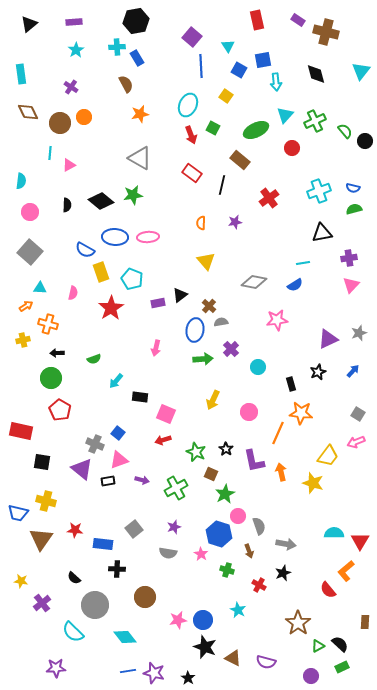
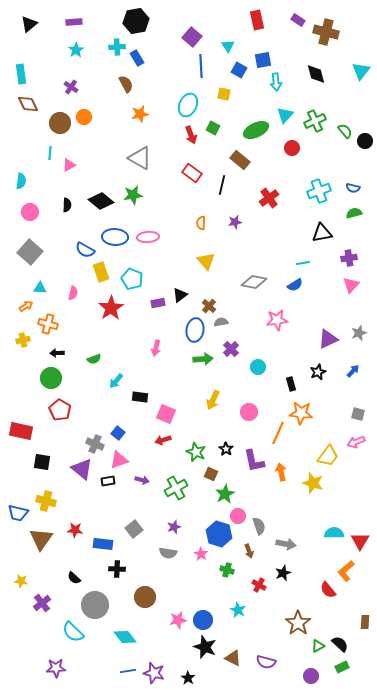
yellow square at (226, 96): moved 2 px left, 2 px up; rotated 24 degrees counterclockwise
brown diamond at (28, 112): moved 8 px up
green semicircle at (354, 209): moved 4 px down
gray square at (358, 414): rotated 16 degrees counterclockwise
